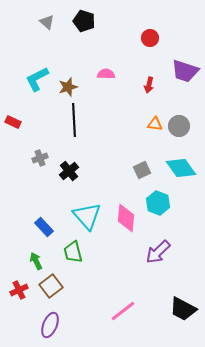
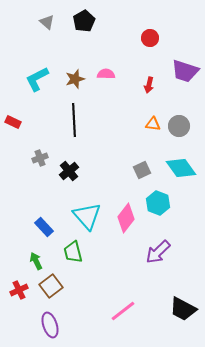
black pentagon: rotated 25 degrees clockwise
brown star: moved 7 px right, 8 px up
orange triangle: moved 2 px left
pink diamond: rotated 32 degrees clockwise
purple ellipse: rotated 40 degrees counterclockwise
